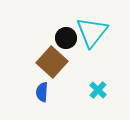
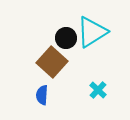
cyan triangle: rotated 20 degrees clockwise
blue semicircle: moved 3 px down
